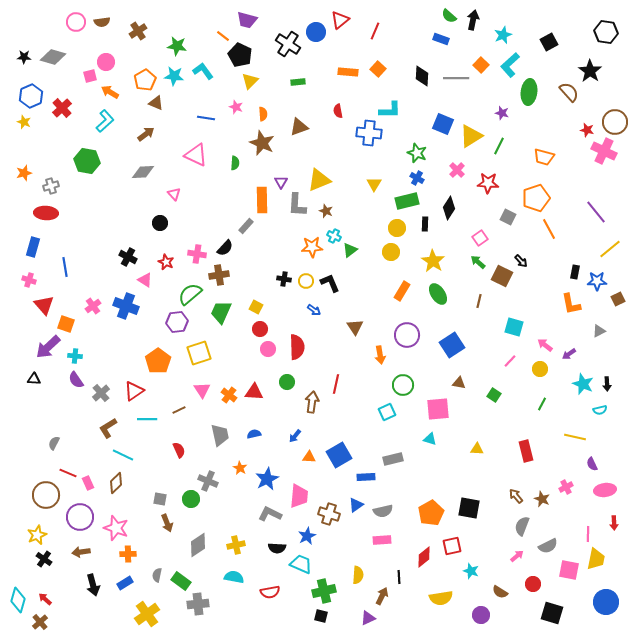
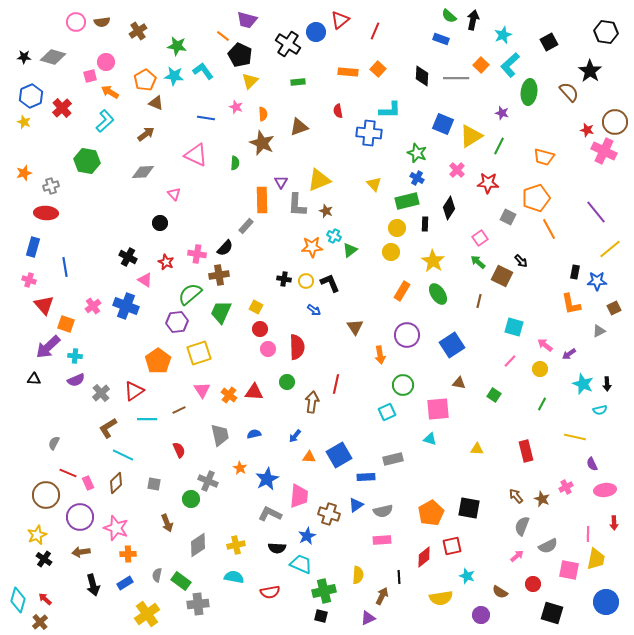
yellow triangle at (374, 184): rotated 14 degrees counterclockwise
brown square at (618, 299): moved 4 px left, 9 px down
purple semicircle at (76, 380): rotated 78 degrees counterclockwise
gray square at (160, 499): moved 6 px left, 15 px up
cyan star at (471, 571): moved 4 px left, 5 px down
